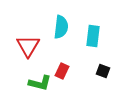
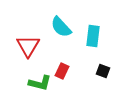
cyan semicircle: rotated 130 degrees clockwise
